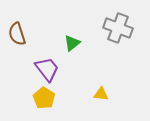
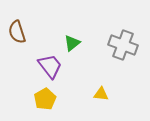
gray cross: moved 5 px right, 17 px down
brown semicircle: moved 2 px up
purple trapezoid: moved 3 px right, 3 px up
yellow pentagon: moved 1 px right, 1 px down; rotated 10 degrees clockwise
